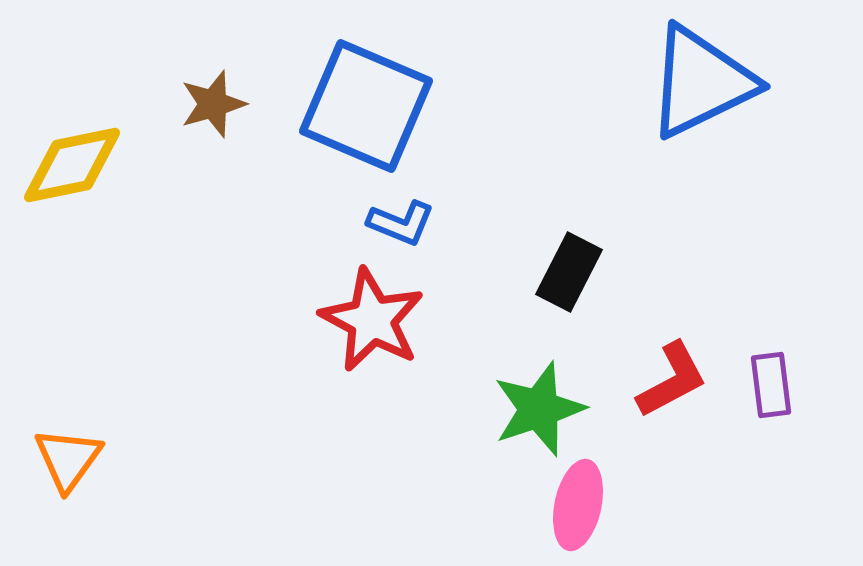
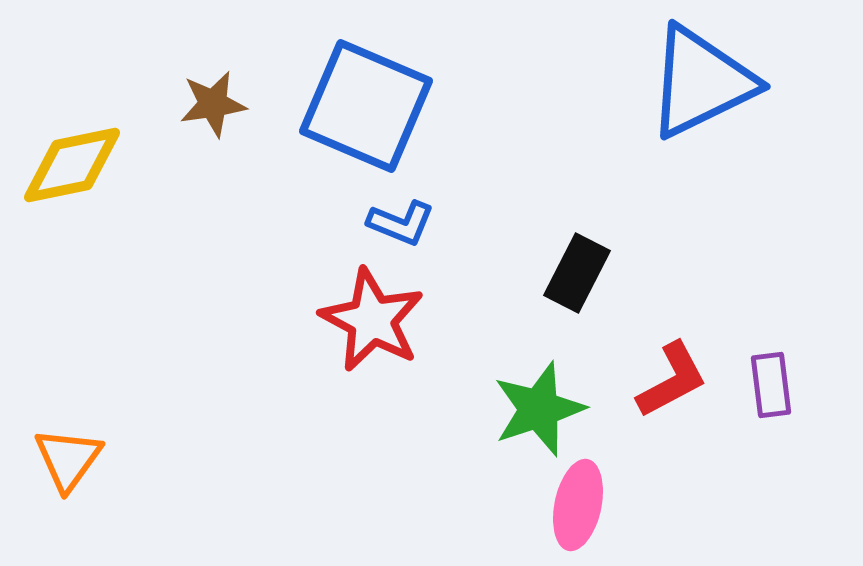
brown star: rotated 8 degrees clockwise
black rectangle: moved 8 px right, 1 px down
